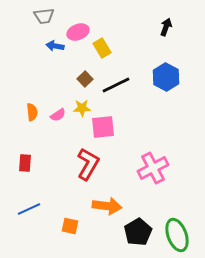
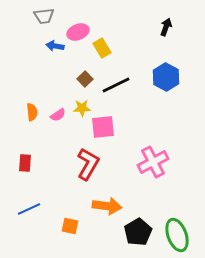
pink cross: moved 6 px up
